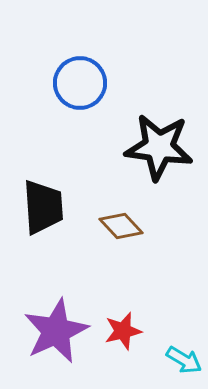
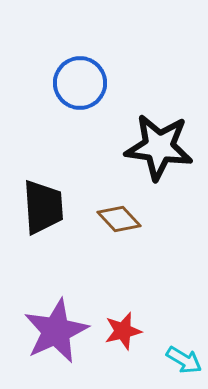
brown diamond: moved 2 px left, 7 px up
